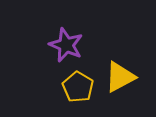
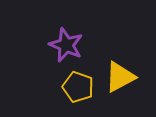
yellow pentagon: rotated 12 degrees counterclockwise
